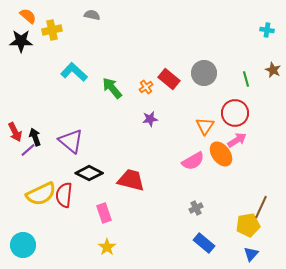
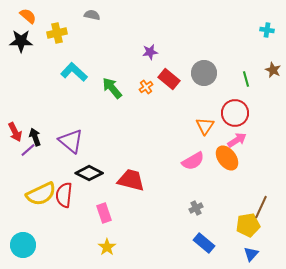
yellow cross: moved 5 px right, 3 px down
purple star: moved 67 px up
orange ellipse: moved 6 px right, 4 px down
